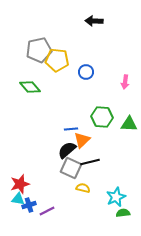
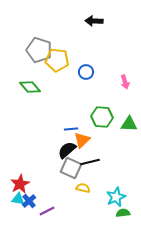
gray pentagon: rotated 30 degrees clockwise
pink arrow: rotated 24 degrees counterclockwise
red star: rotated 12 degrees counterclockwise
blue cross: moved 4 px up; rotated 24 degrees counterclockwise
